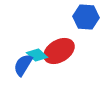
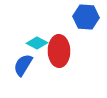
red ellipse: rotated 60 degrees counterclockwise
cyan diamond: moved 12 px up; rotated 15 degrees counterclockwise
